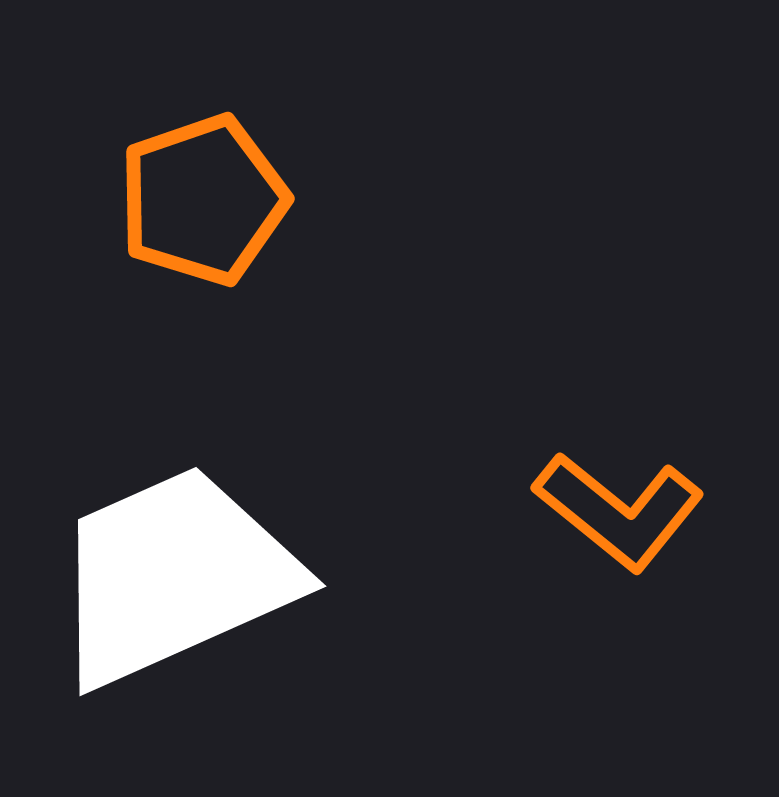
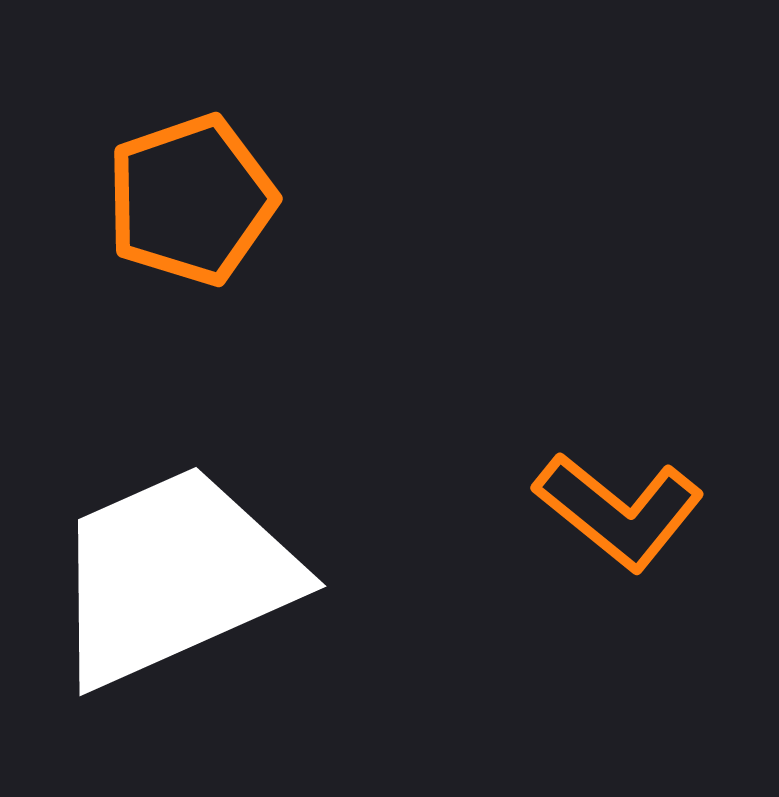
orange pentagon: moved 12 px left
